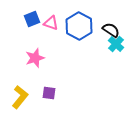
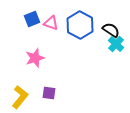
blue hexagon: moved 1 px right, 1 px up
